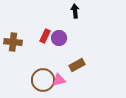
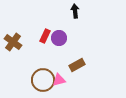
brown cross: rotated 30 degrees clockwise
